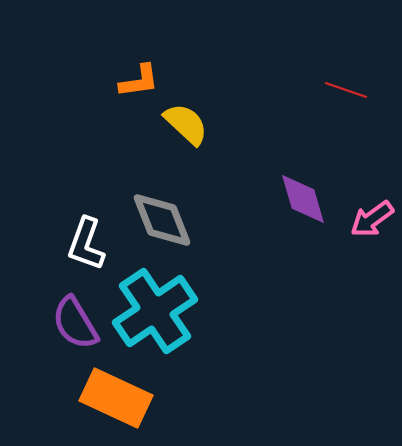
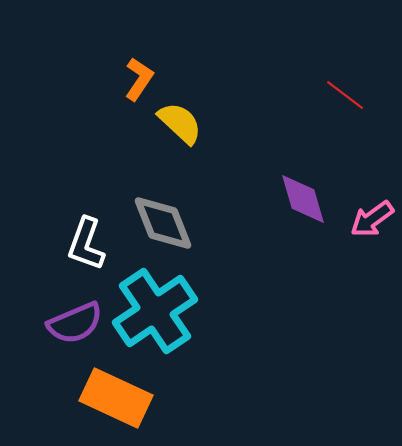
orange L-shape: moved 2 px up; rotated 48 degrees counterclockwise
red line: moved 1 px left, 5 px down; rotated 18 degrees clockwise
yellow semicircle: moved 6 px left, 1 px up
gray diamond: moved 1 px right, 3 px down
purple semicircle: rotated 82 degrees counterclockwise
